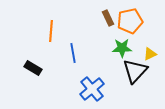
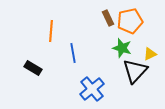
green star: rotated 18 degrees clockwise
